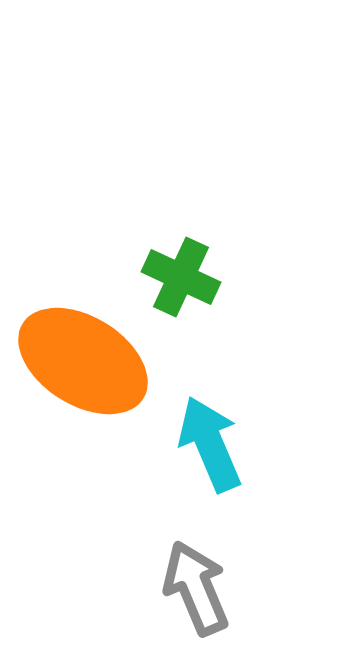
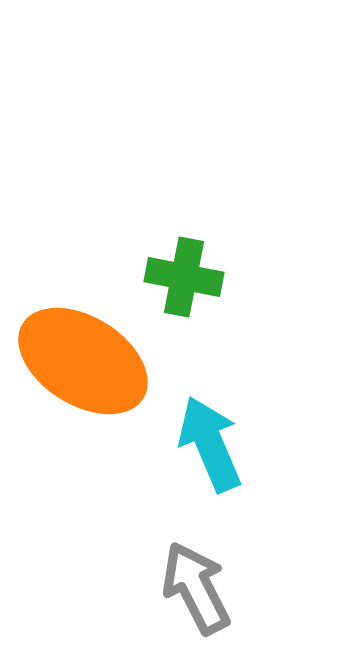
green cross: moved 3 px right; rotated 14 degrees counterclockwise
gray arrow: rotated 4 degrees counterclockwise
